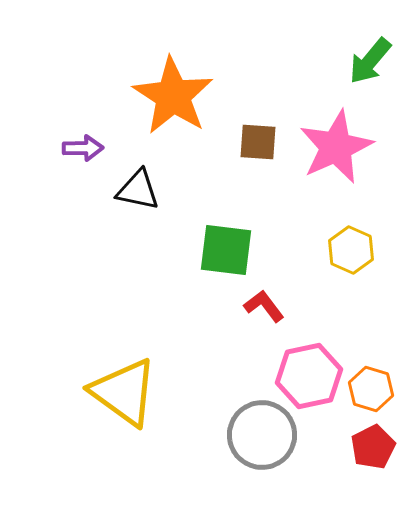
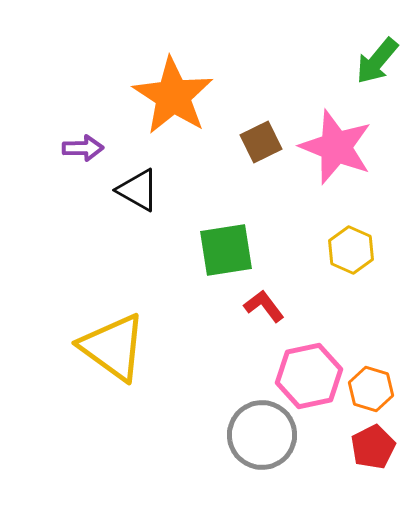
green arrow: moved 7 px right
brown square: moved 3 px right; rotated 30 degrees counterclockwise
pink star: rotated 26 degrees counterclockwise
black triangle: rotated 18 degrees clockwise
green square: rotated 16 degrees counterclockwise
yellow triangle: moved 11 px left, 45 px up
